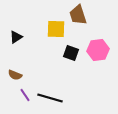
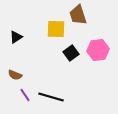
black square: rotated 35 degrees clockwise
black line: moved 1 px right, 1 px up
